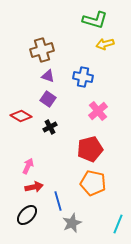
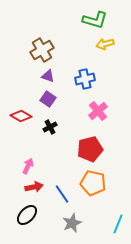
brown cross: rotated 15 degrees counterclockwise
blue cross: moved 2 px right, 2 px down; rotated 24 degrees counterclockwise
blue line: moved 4 px right, 7 px up; rotated 18 degrees counterclockwise
